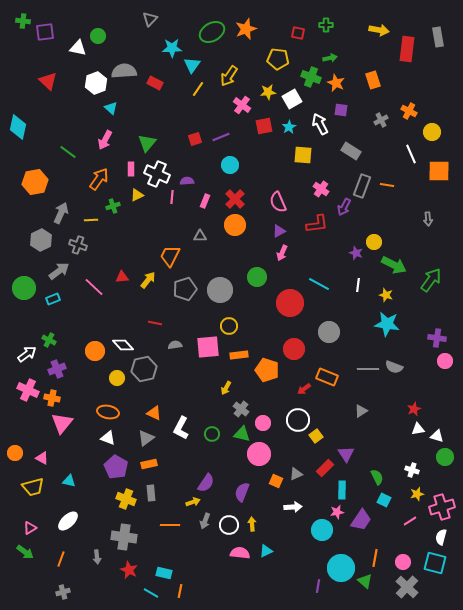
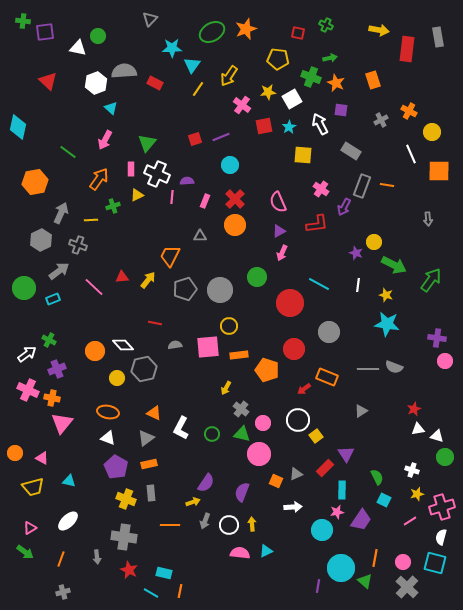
green cross at (326, 25): rotated 24 degrees clockwise
